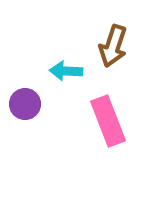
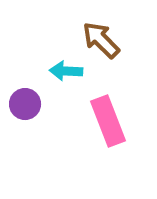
brown arrow: moved 12 px left, 6 px up; rotated 117 degrees clockwise
